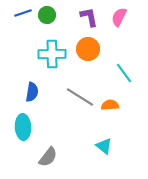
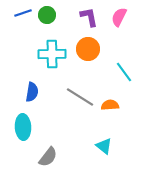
cyan line: moved 1 px up
